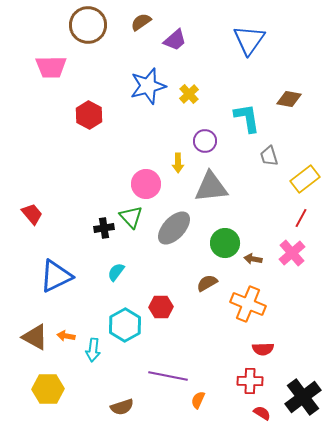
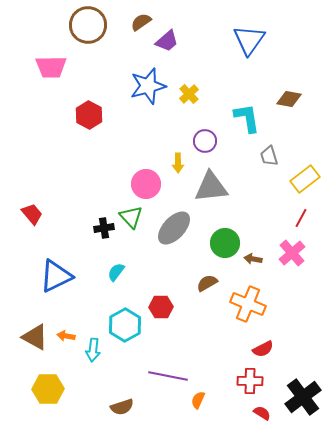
purple trapezoid at (175, 40): moved 8 px left, 1 px down
red semicircle at (263, 349): rotated 25 degrees counterclockwise
